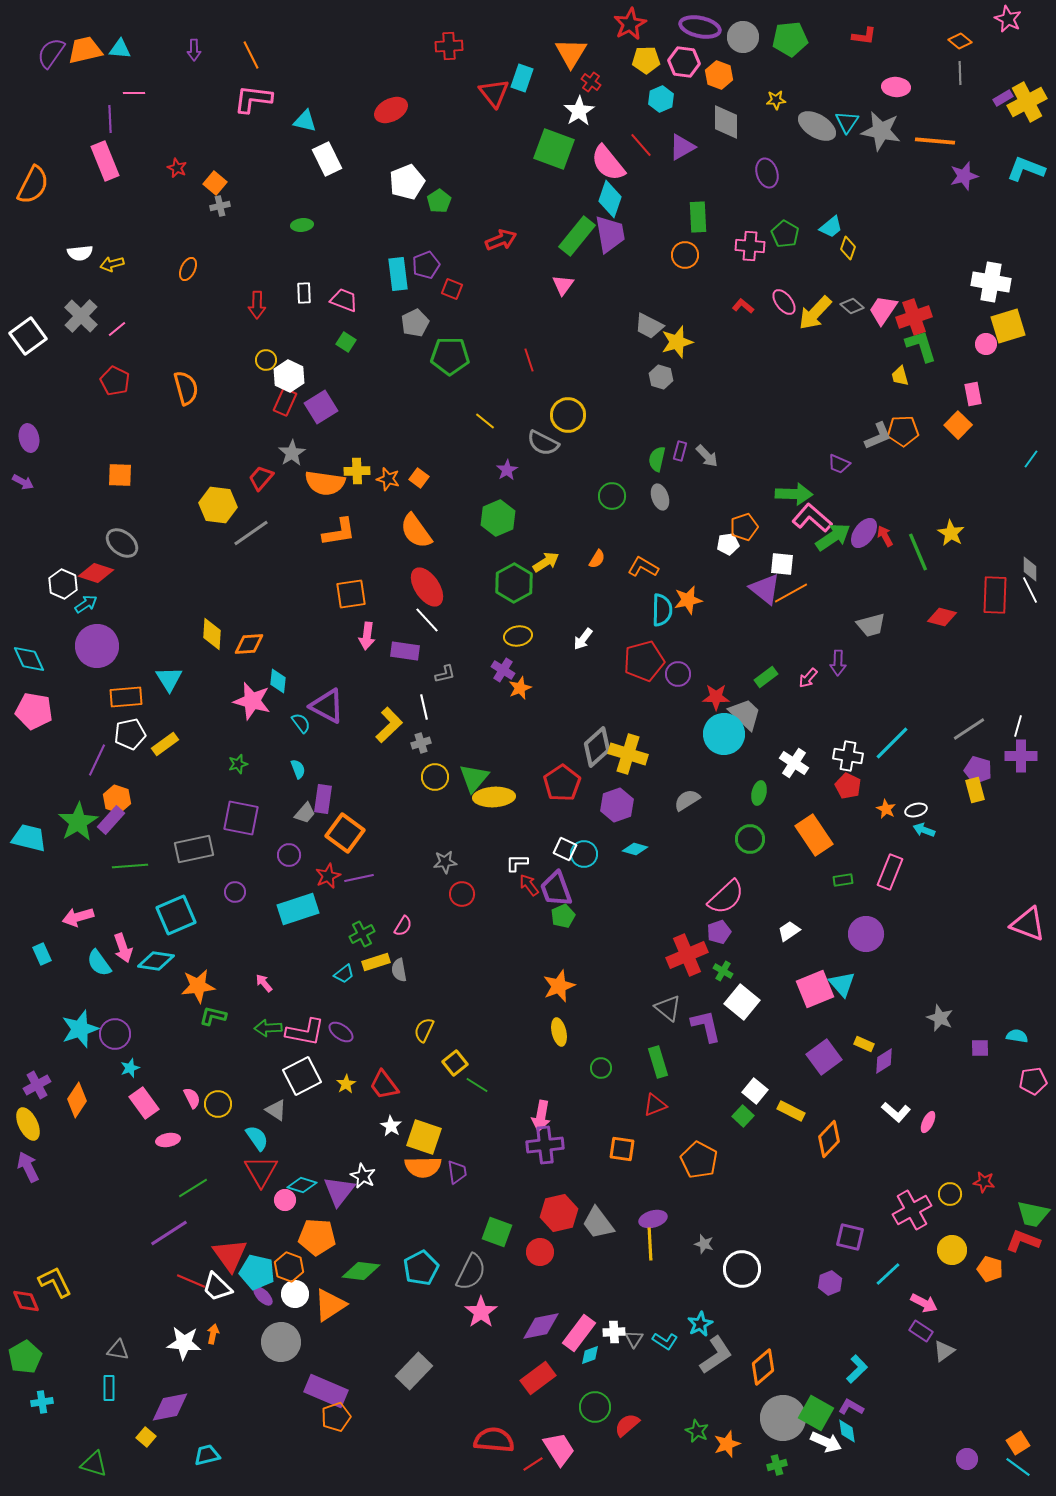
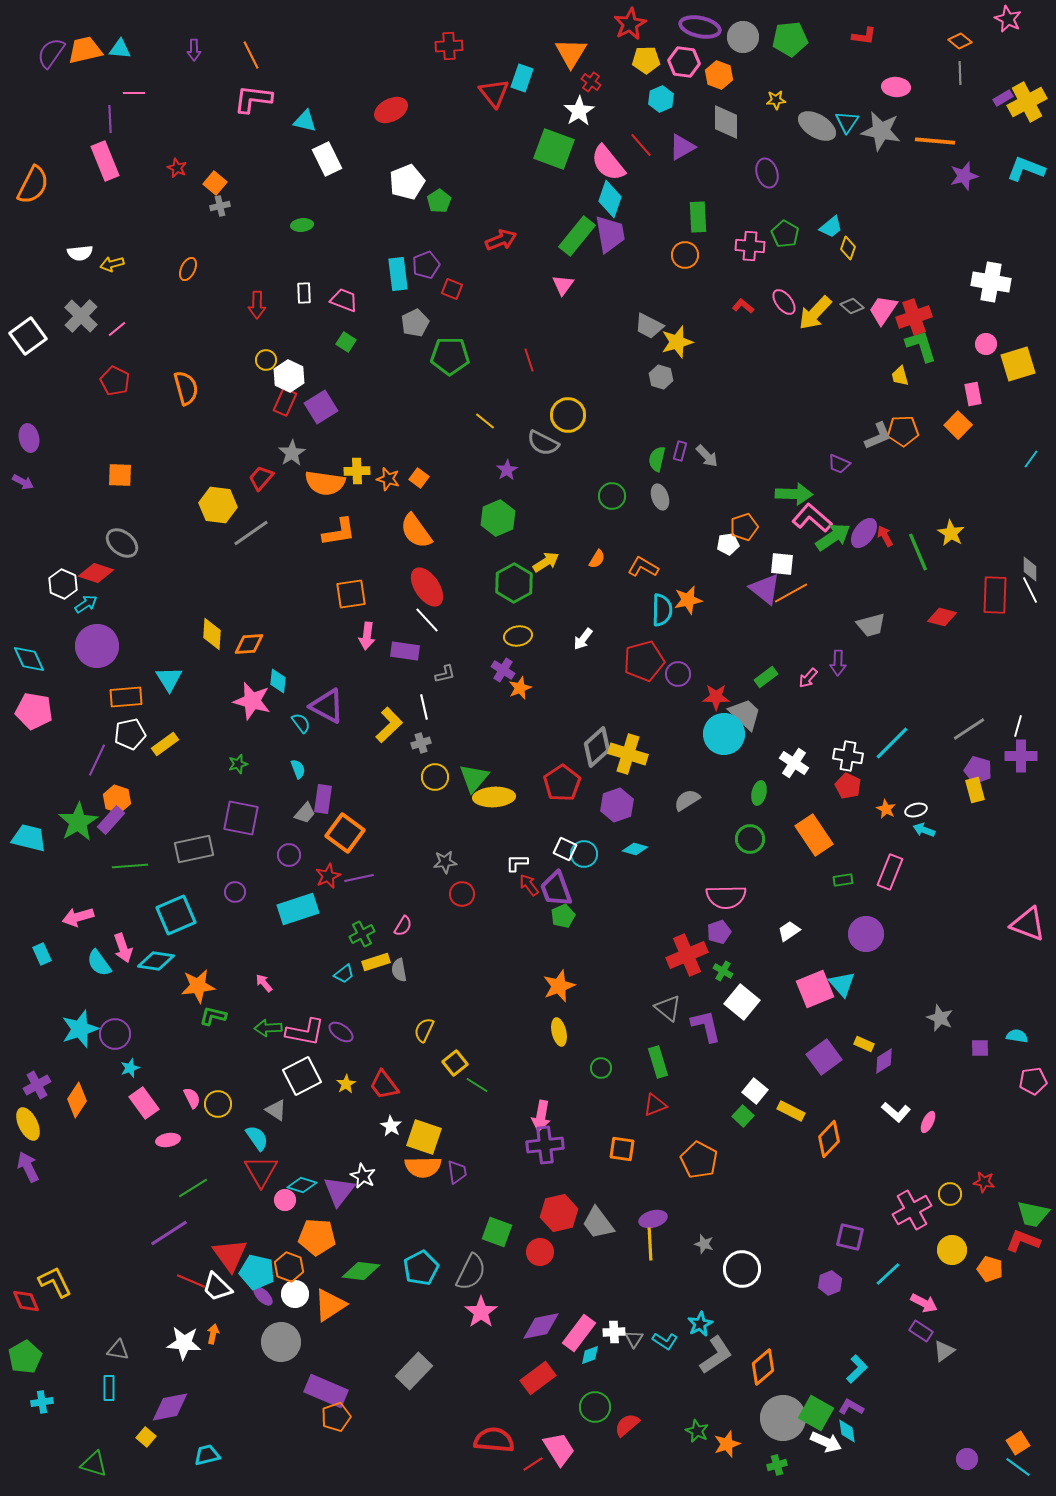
yellow square at (1008, 326): moved 10 px right, 38 px down
pink semicircle at (726, 897): rotated 42 degrees clockwise
